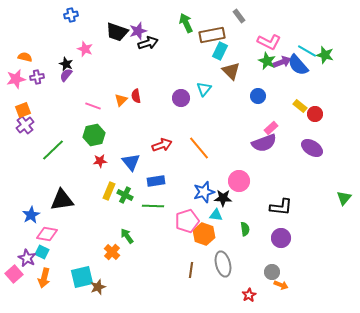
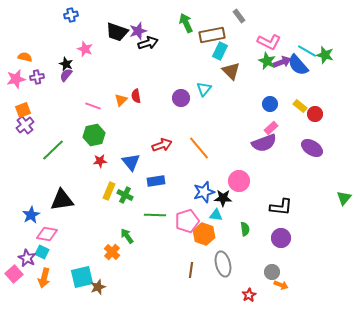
blue circle at (258, 96): moved 12 px right, 8 px down
green line at (153, 206): moved 2 px right, 9 px down
